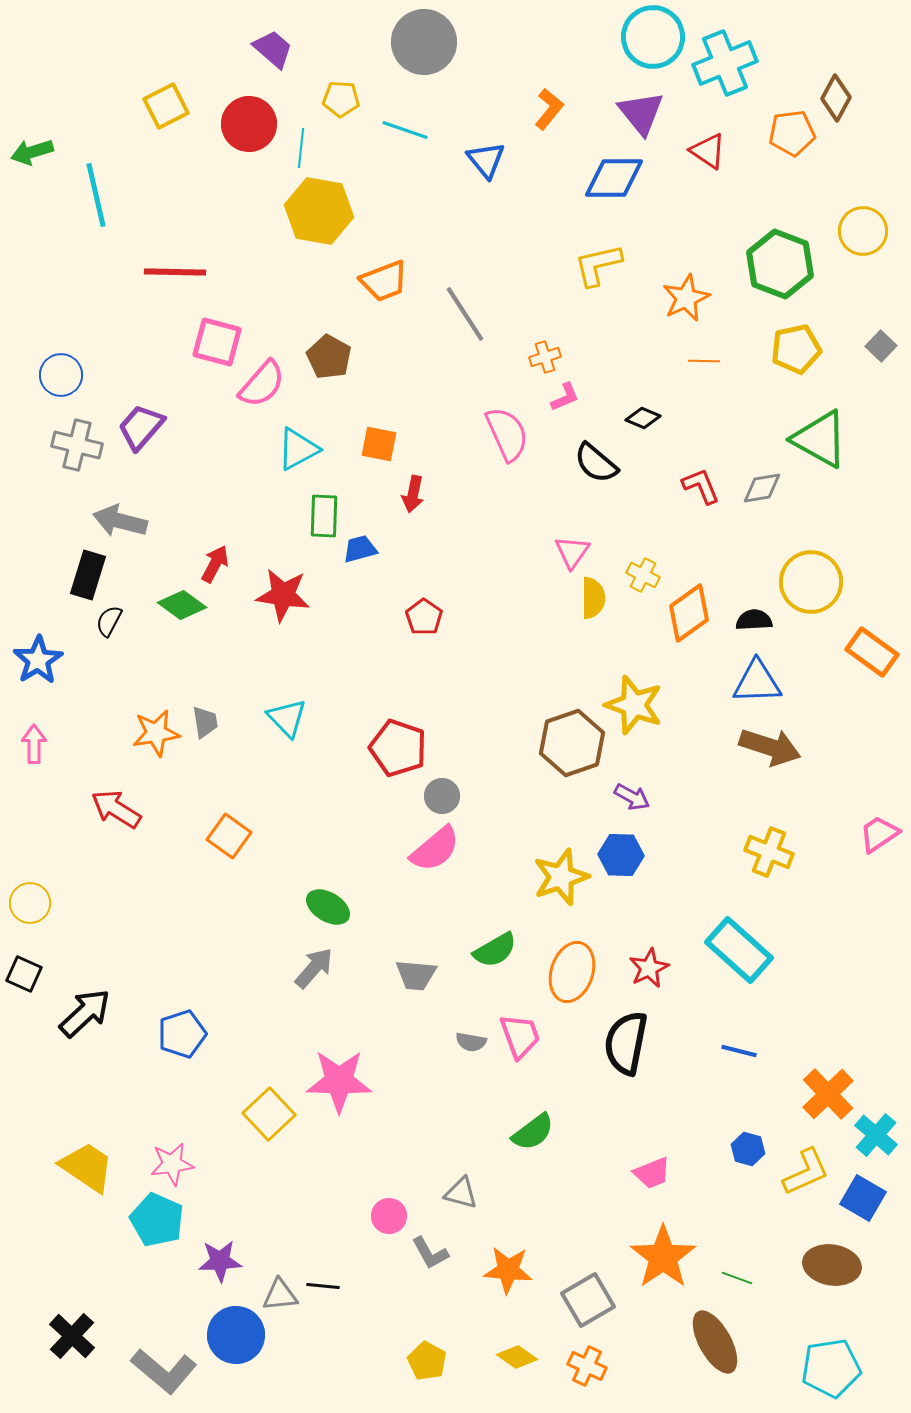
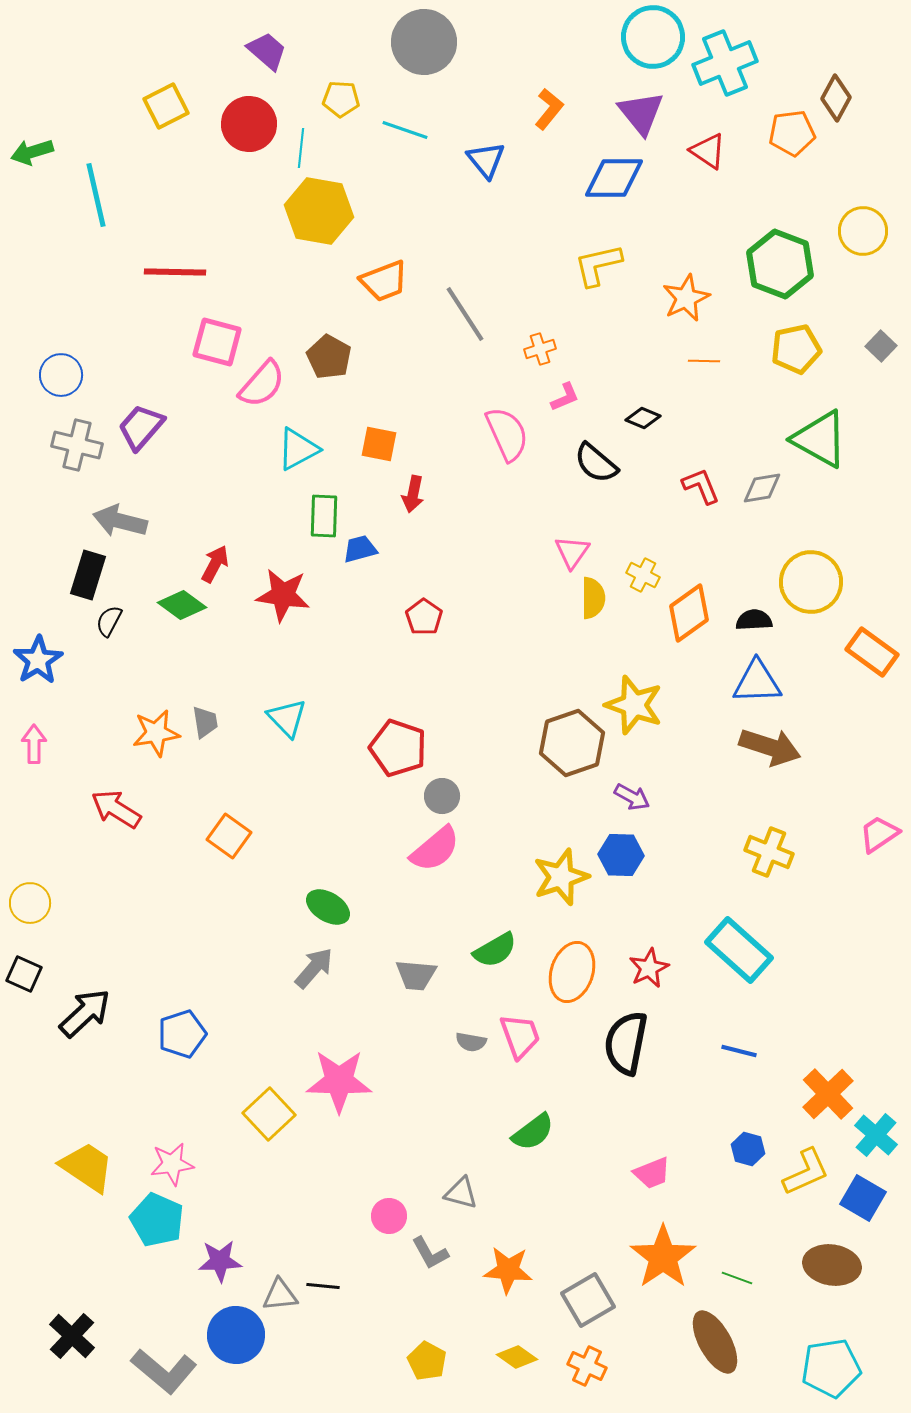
purple trapezoid at (273, 49): moved 6 px left, 2 px down
orange cross at (545, 357): moved 5 px left, 8 px up
